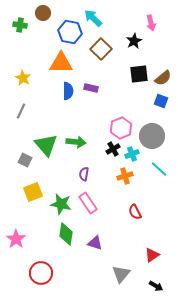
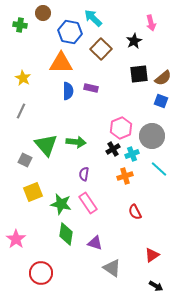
gray triangle: moved 9 px left, 6 px up; rotated 36 degrees counterclockwise
